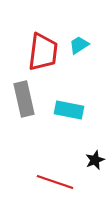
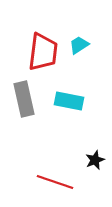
cyan rectangle: moved 9 px up
